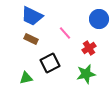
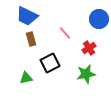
blue trapezoid: moved 5 px left
brown rectangle: rotated 48 degrees clockwise
